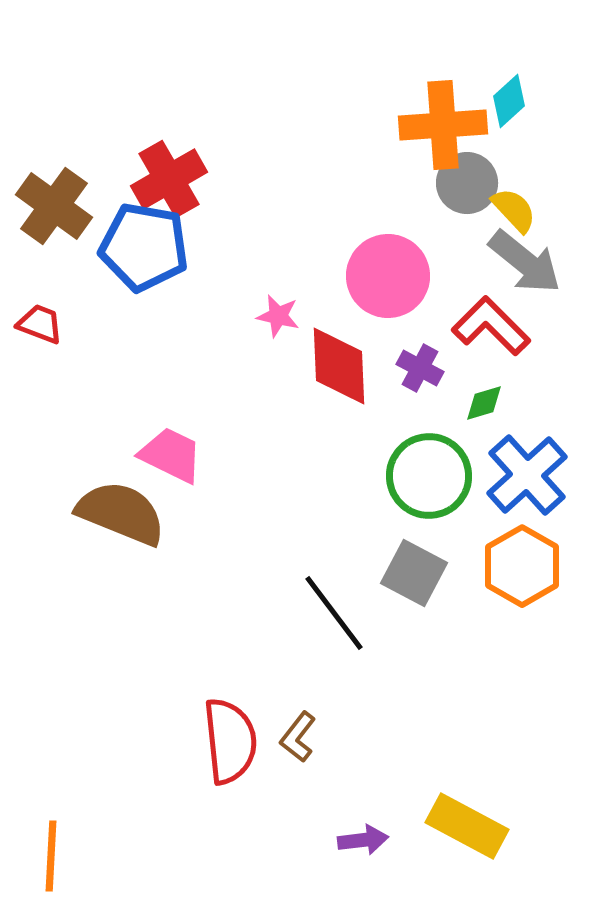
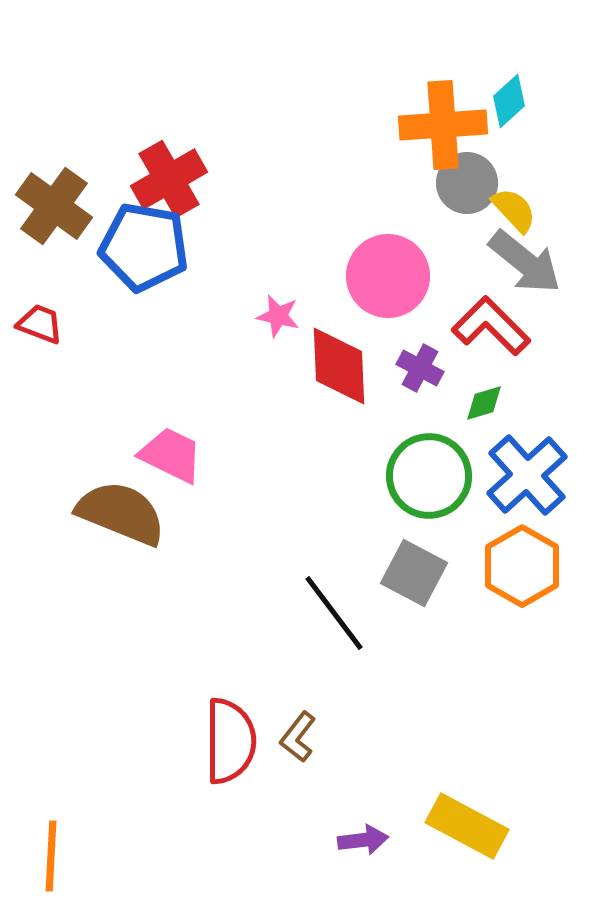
red semicircle: rotated 6 degrees clockwise
